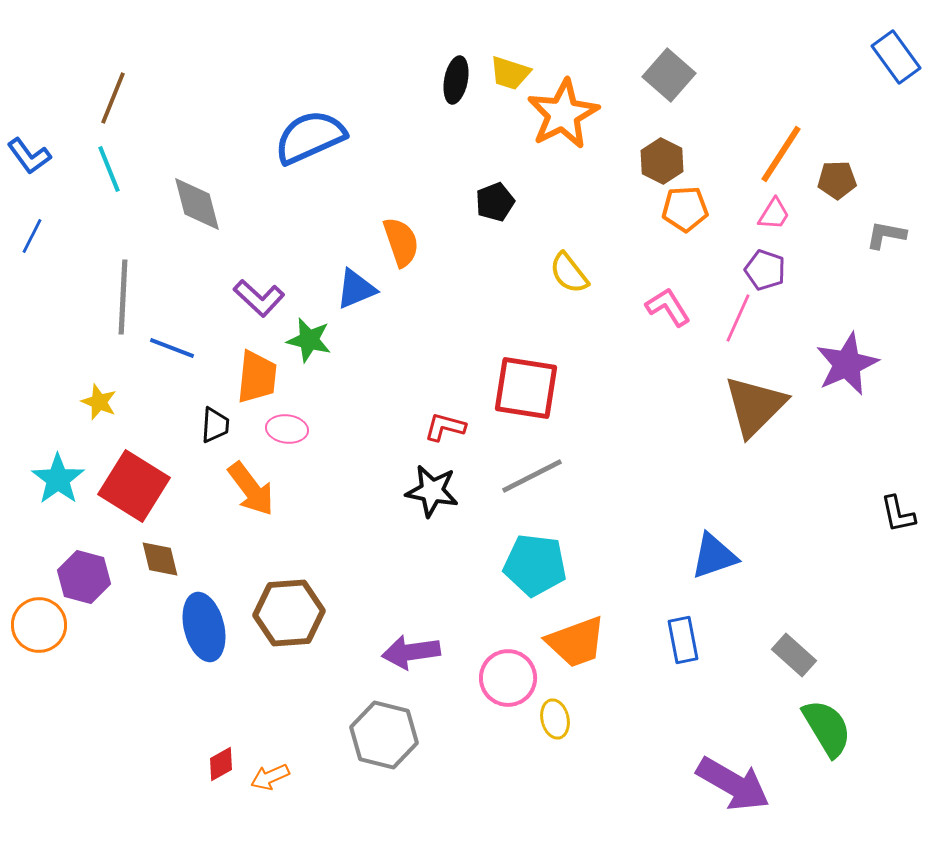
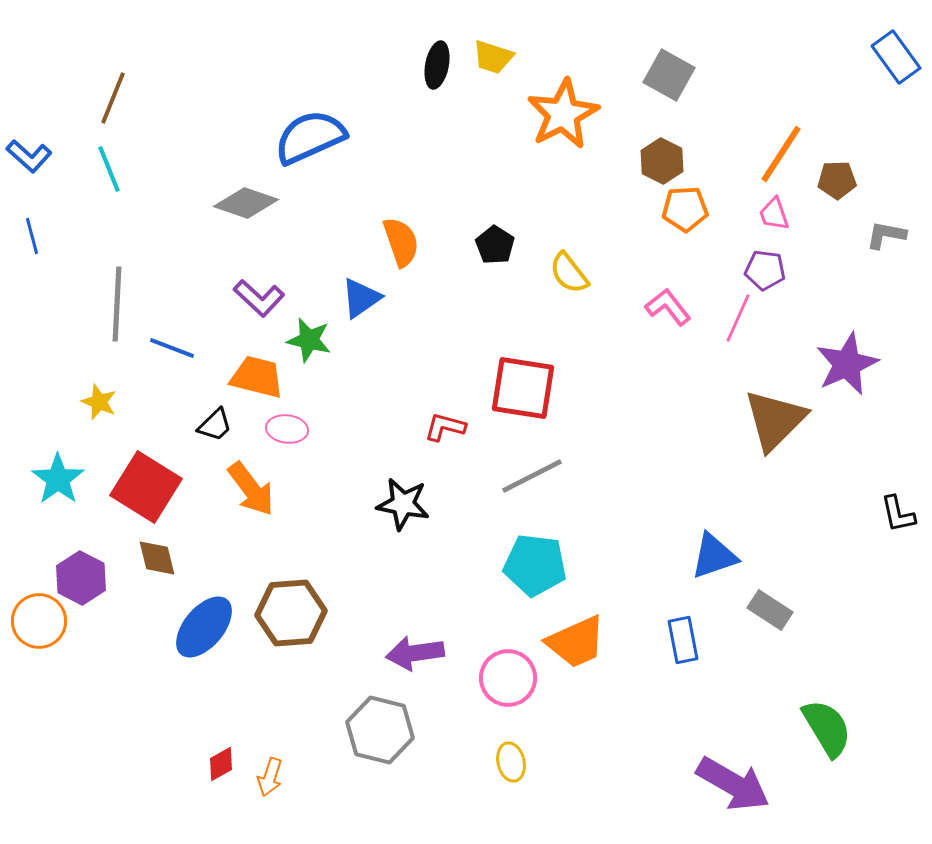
yellow trapezoid at (510, 73): moved 17 px left, 16 px up
gray square at (669, 75): rotated 12 degrees counterclockwise
black ellipse at (456, 80): moved 19 px left, 15 px up
blue L-shape at (29, 156): rotated 12 degrees counterclockwise
black pentagon at (495, 202): moved 43 px down; rotated 18 degrees counterclockwise
gray diamond at (197, 204): moved 49 px right, 1 px up; rotated 56 degrees counterclockwise
pink trapezoid at (774, 214): rotated 129 degrees clockwise
blue line at (32, 236): rotated 42 degrees counterclockwise
purple pentagon at (765, 270): rotated 12 degrees counterclockwise
blue triangle at (356, 289): moved 5 px right, 9 px down; rotated 12 degrees counterclockwise
gray line at (123, 297): moved 6 px left, 7 px down
pink L-shape at (668, 307): rotated 6 degrees counterclockwise
orange trapezoid at (257, 377): rotated 82 degrees counterclockwise
red square at (526, 388): moved 3 px left
brown triangle at (755, 406): moved 20 px right, 14 px down
black trapezoid at (215, 425): rotated 42 degrees clockwise
red square at (134, 486): moved 12 px right, 1 px down
black star at (432, 491): moved 29 px left, 13 px down
brown diamond at (160, 559): moved 3 px left, 1 px up
purple hexagon at (84, 577): moved 3 px left, 1 px down; rotated 12 degrees clockwise
brown hexagon at (289, 613): moved 2 px right
orange circle at (39, 625): moved 4 px up
blue ellipse at (204, 627): rotated 54 degrees clockwise
orange trapezoid at (576, 642): rotated 4 degrees counterclockwise
purple arrow at (411, 652): moved 4 px right, 1 px down
gray rectangle at (794, 655): moved 24 px left, 45 px up; rotated 9 degrees counterclockwise
yellow ellipse at (555, 719): moved 44 px left, 43 px down
gray hexagon at (384, 735): moved 4 px left, 5 px up
orange arrow at (270, 777): rotated 48 degrees counterclockwise
